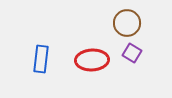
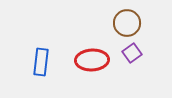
purple square: rotated 24 degrees clockwise
blue rectangle: moved 3 px down
